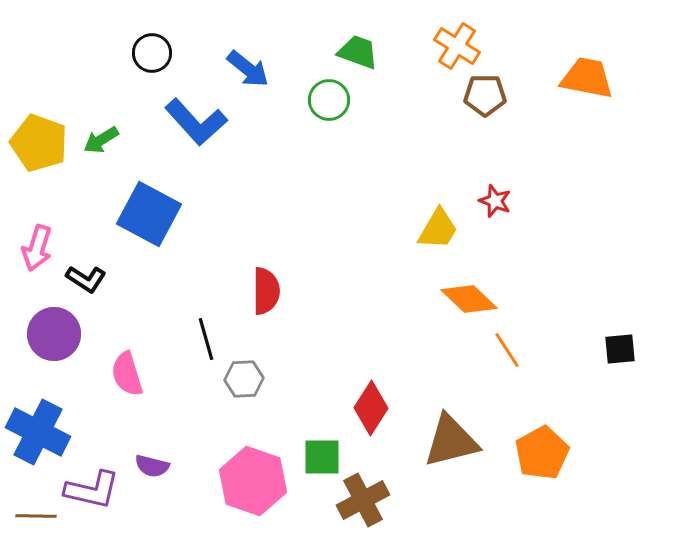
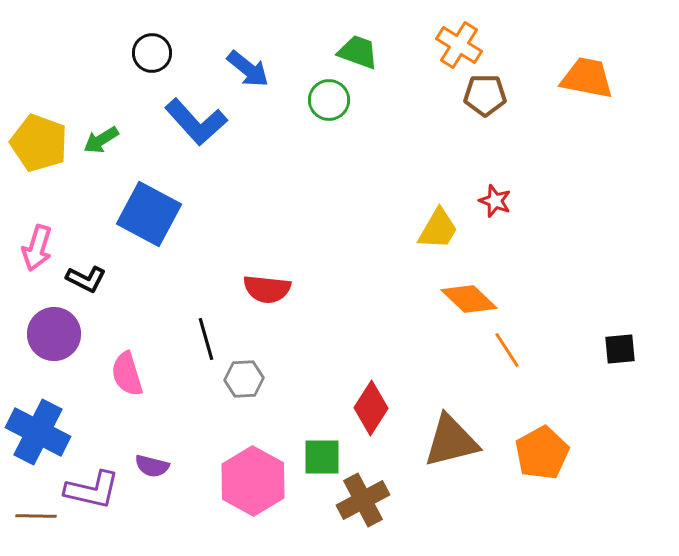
orange cross: moved 2 px right, 1 px up
black L-shape: rotated 6 degrees counterclockwise
red semicircle: moved 1 px right, 2 px up; rotated 96 degrees clockwise
pink hexagon: rotated 10 degrees clockwise
